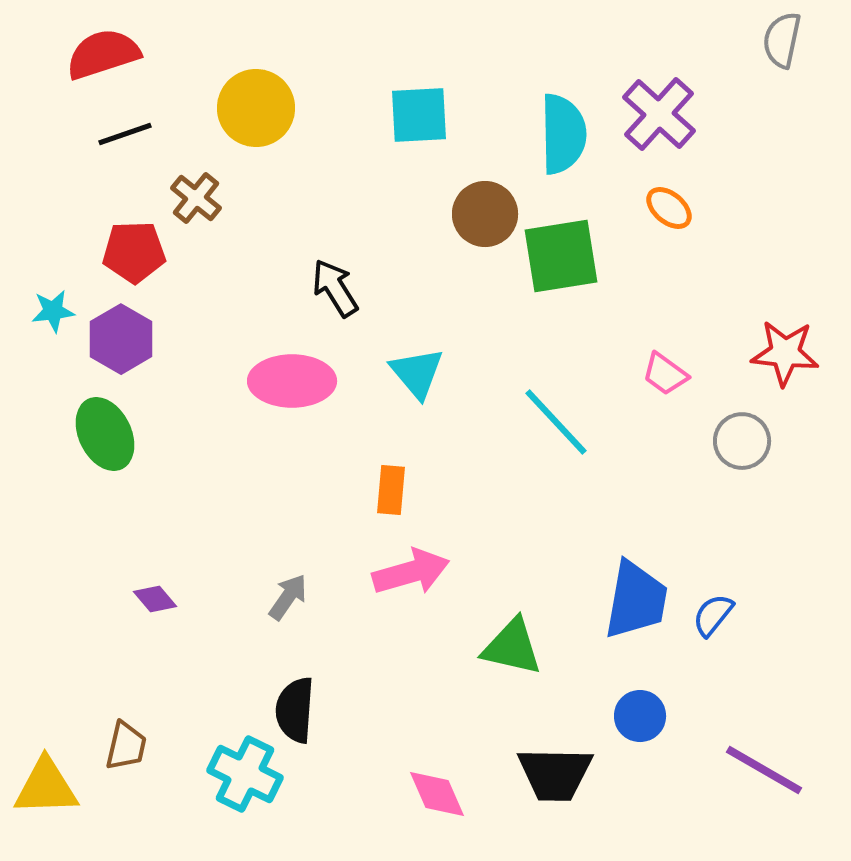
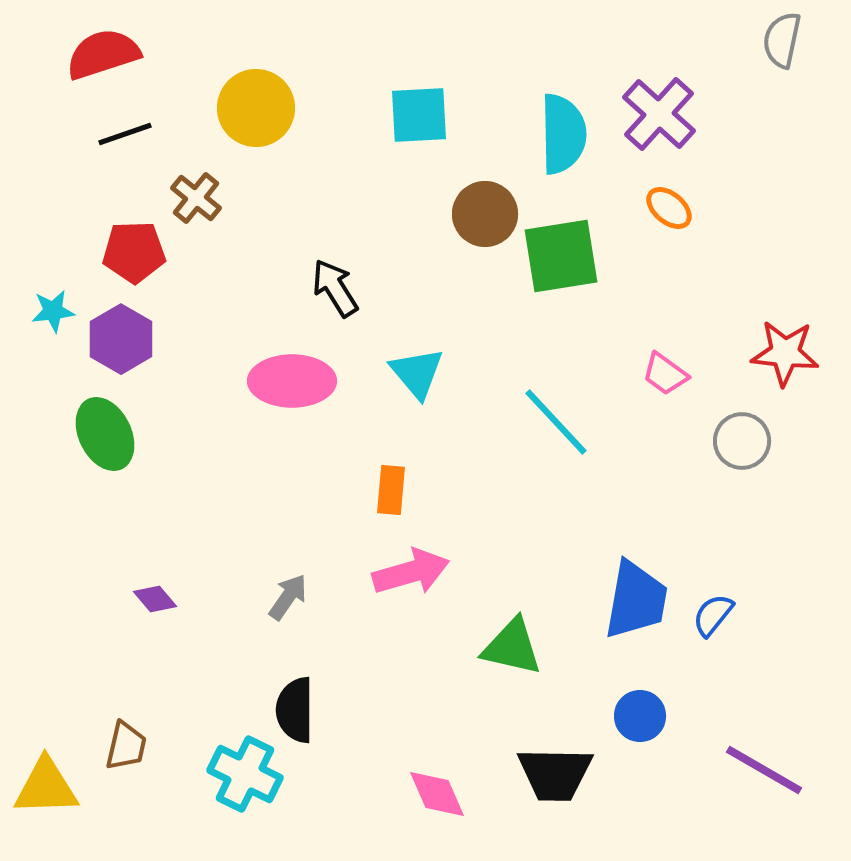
black semicircle: rotated 4 degrees counterclockwise
